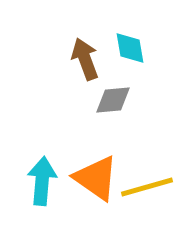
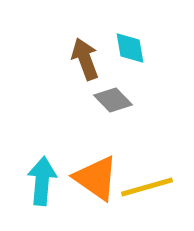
gray diamond: rotated 51 degrees clockwise
